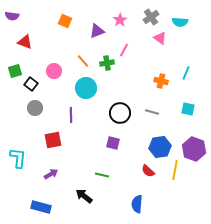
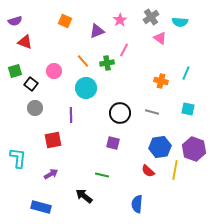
purple semicircle: moved 3 px right, 5 px down; rotated 24 degrees counterclockwise
